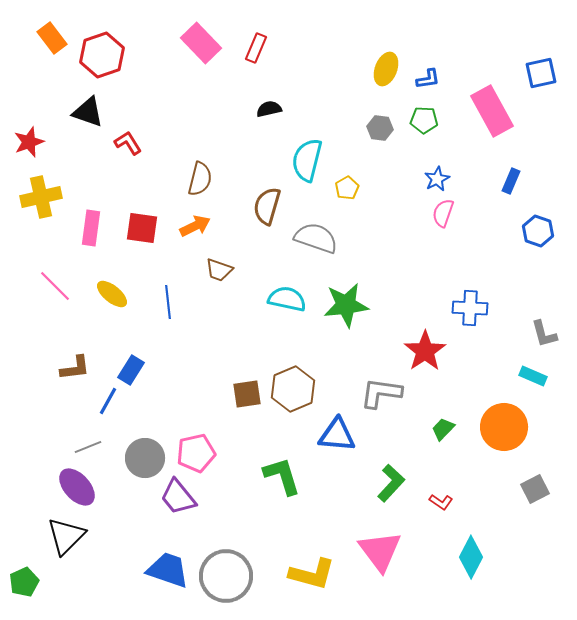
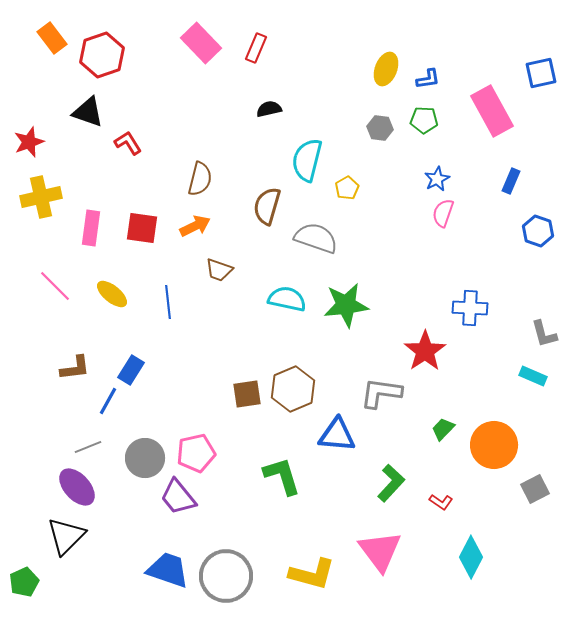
orange circle at (504, 427): moved 10 px left, 18 px down
